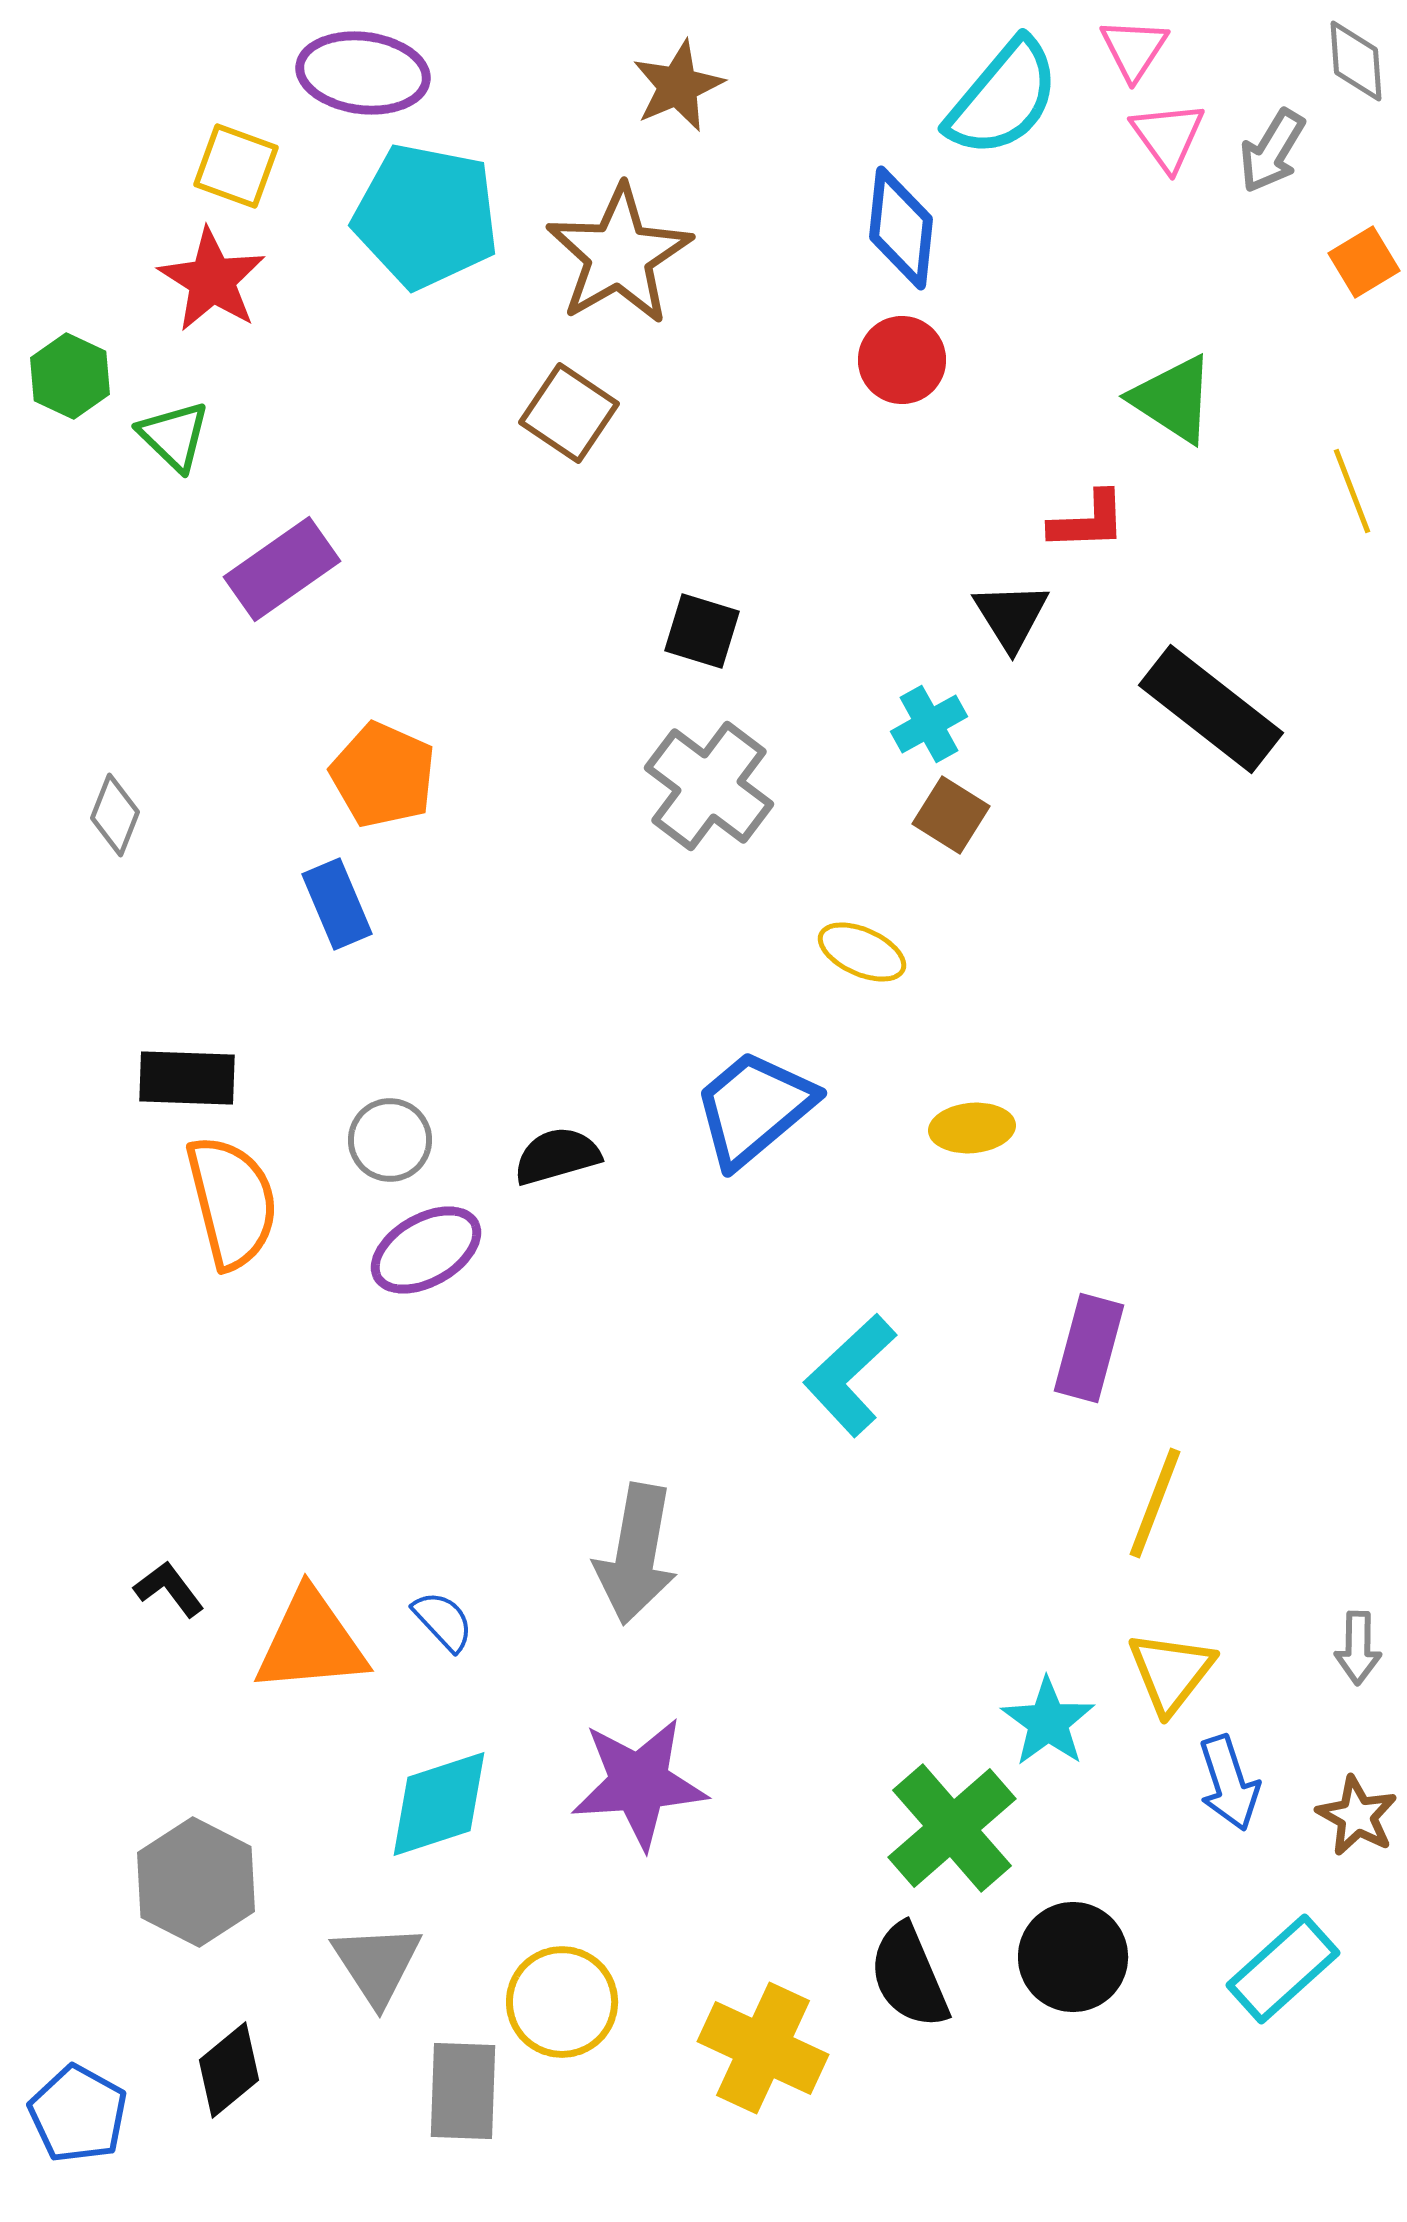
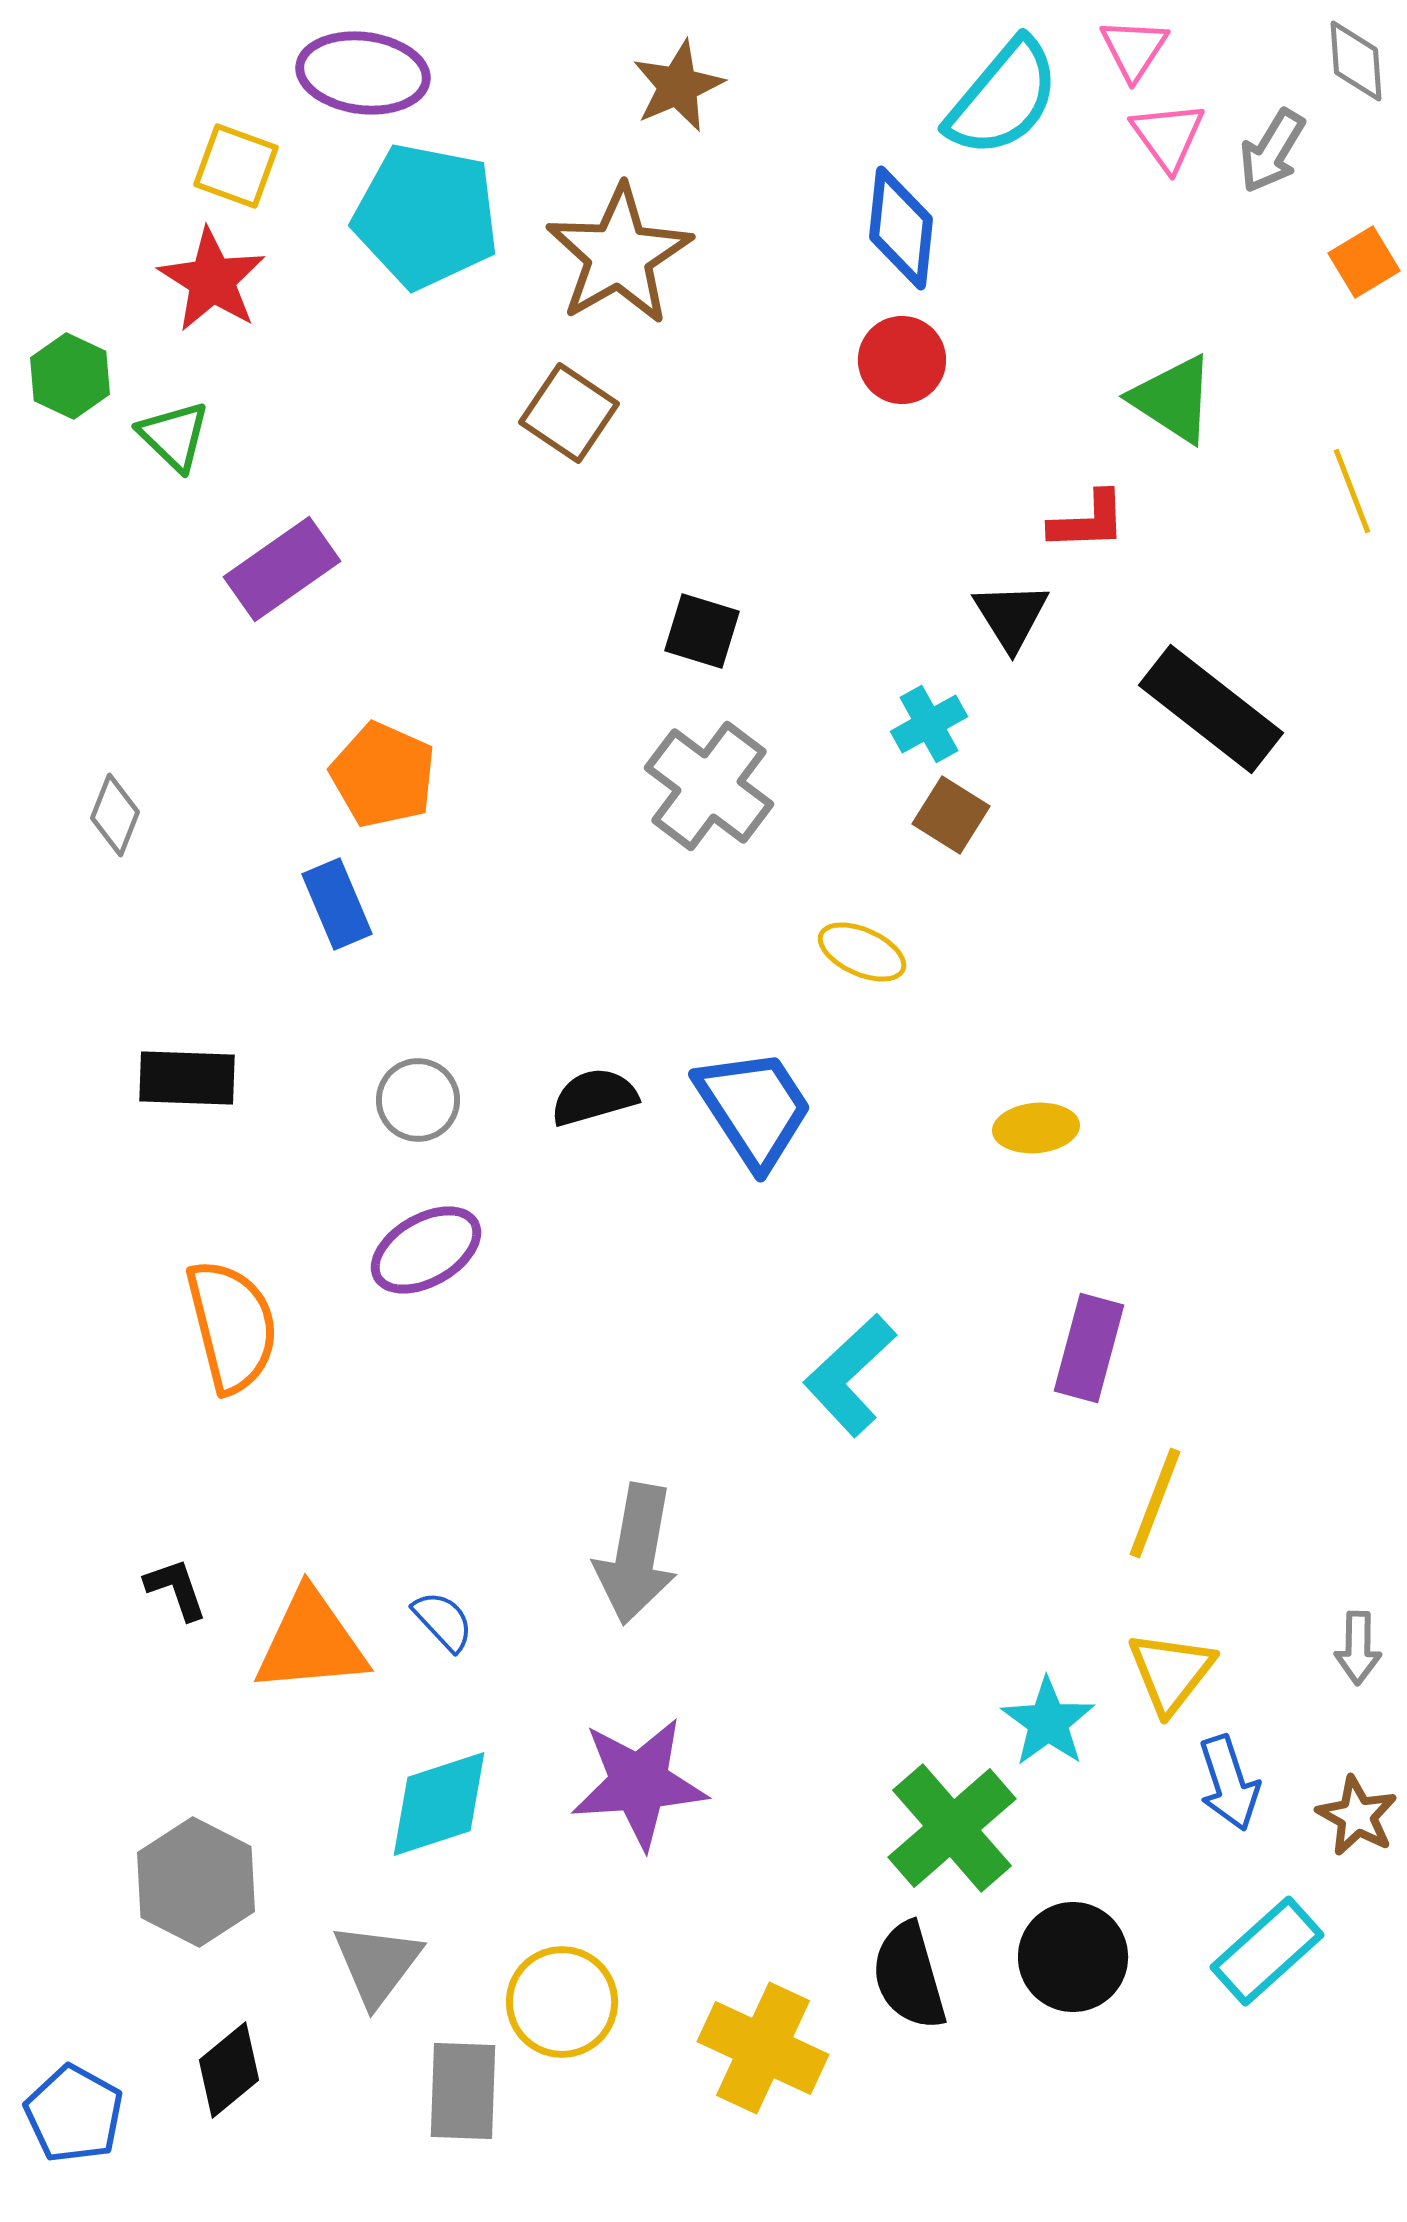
blue trapezoid at (754, 1108): rotated 97 degrees clockwise
yellow ellipse at (972, 1128): moved 64 px right
gray circle at (390, 1140): moved 28 px right, 40 px up
black semicircle at (557, 1156): moved 37 px right, 59 px up
orange semicircle at (232, 1202): moved 124 px down
black L-shape at (169, 1589): moved 7 px right; rotated 18 degrees clockwise
gray triangle at (377, 1964): rotated 10 degrees clockwise
cyan rectangle at (1283, 1969): moved 16 px left, 18 px up
black semicircle at (909, 1976): rotated 7 degrees clockwise
blue pentagon at (78, 2114): moved 4 px left
